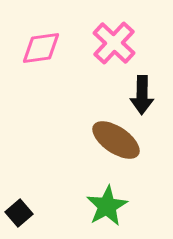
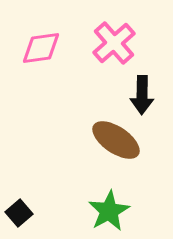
pink cross: rotated 6 degrees clockwise
green star: moved 2 px right, 5 px down
